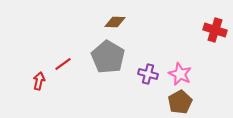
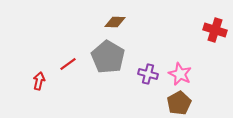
red line: moved 5 px right
brown pentagon: moved 1 px left, 1 px down
